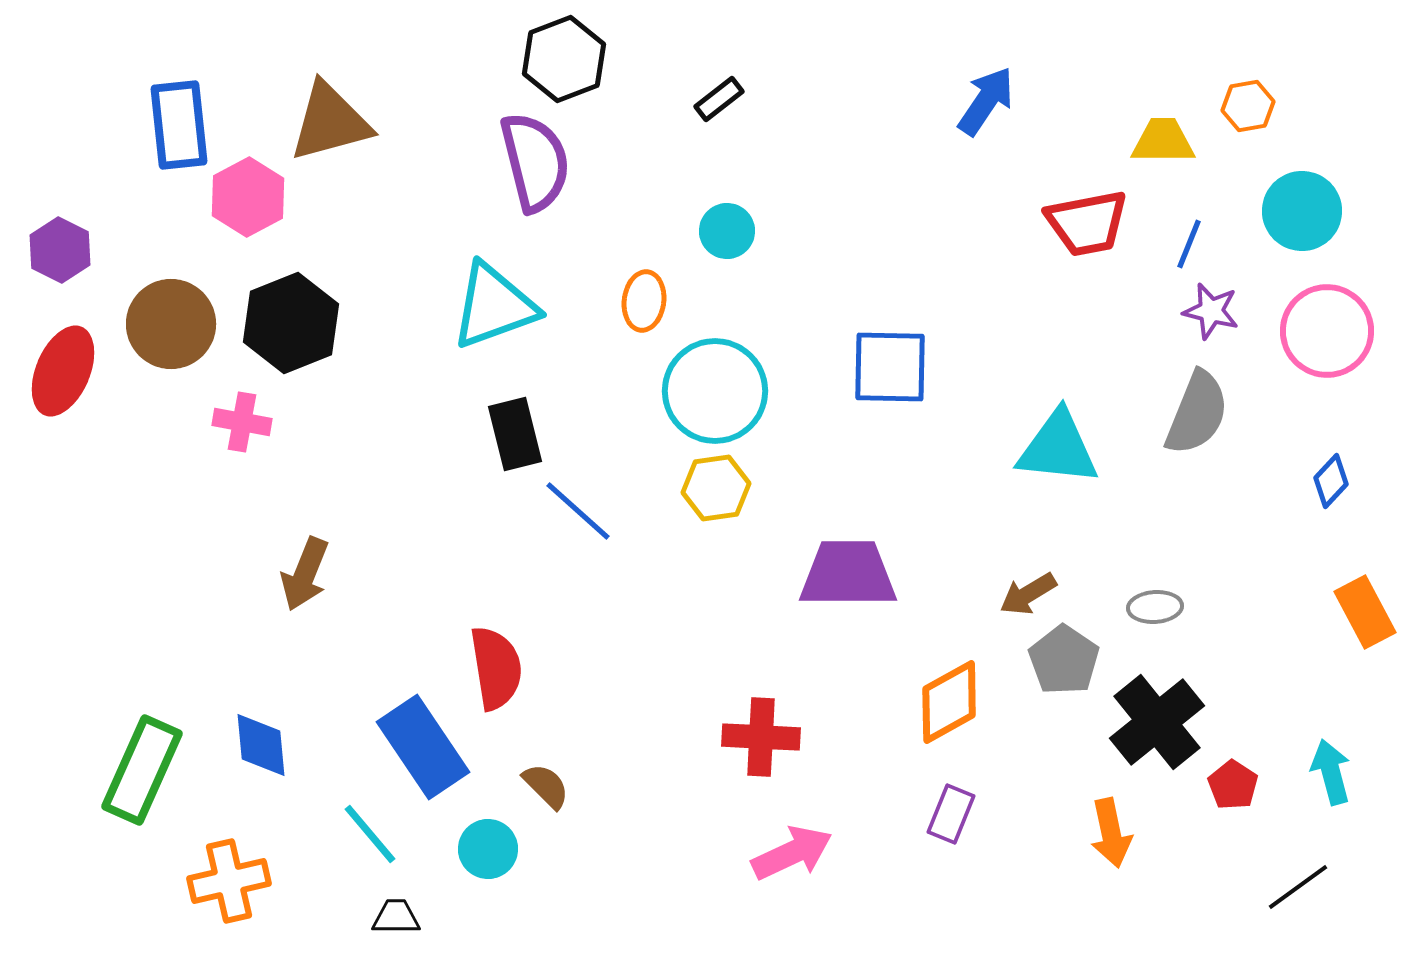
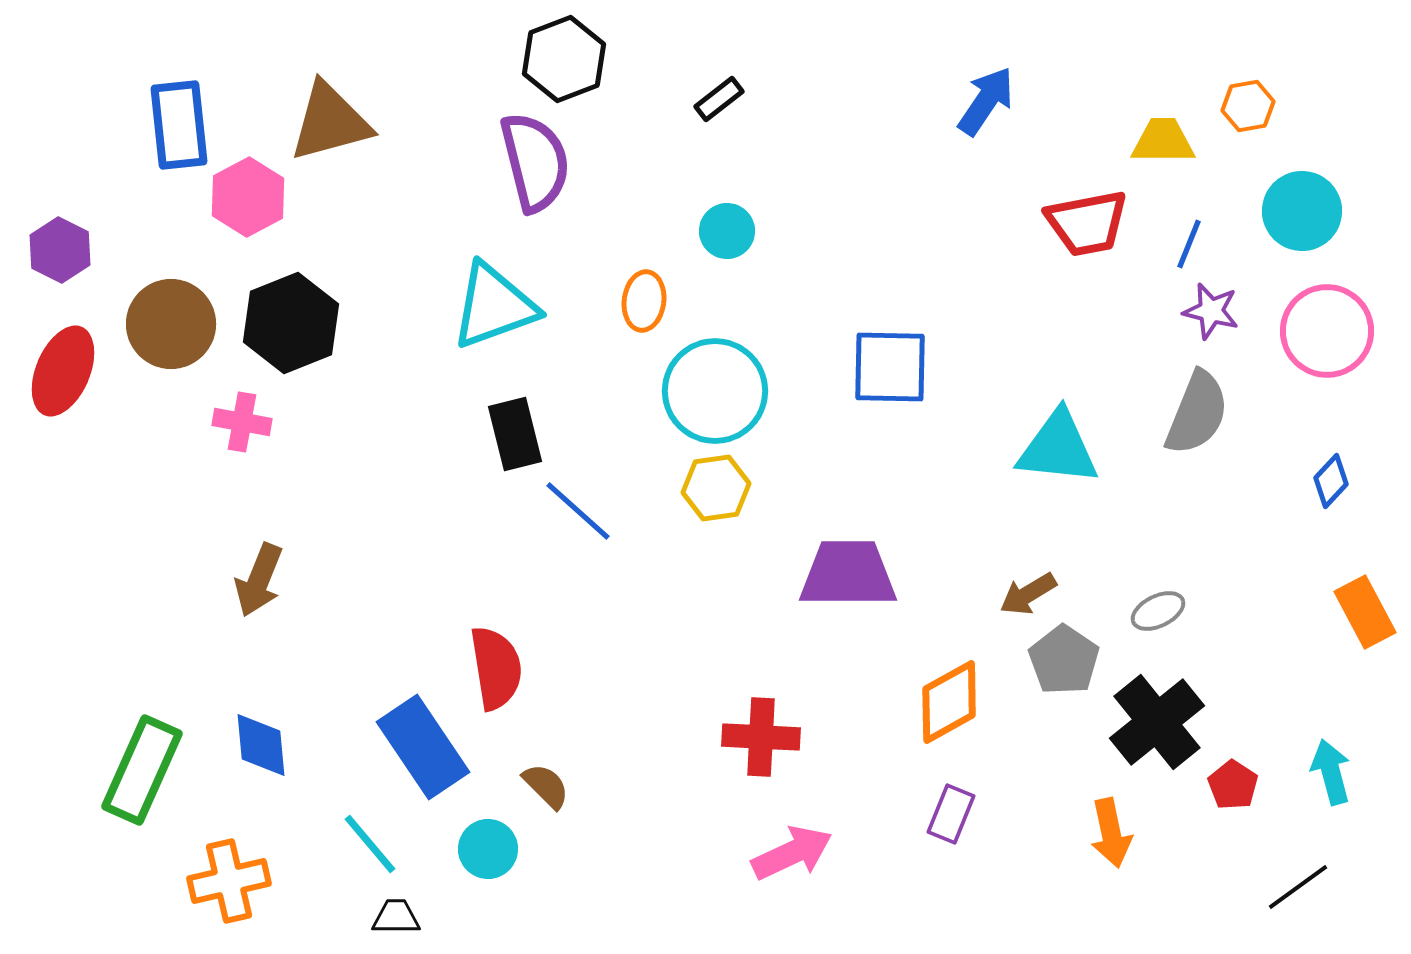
brown arrow at (305, 574): moved 46 px left, 6 px down
gray ellipse at (1155, 607): moved 3 px right, 4 px down; rotated 22 degrees counterclockwise
cyan line at (370, 834): moved 10 px down
